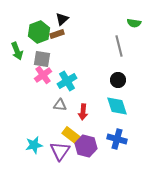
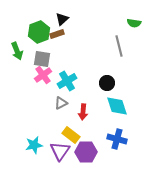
black circle: moved 11 px left, 3 px down
gray triangle: moved 1 px right, 2 px up; rotated 32 degrees counterclockwise
purple hexagon: moved 6 px down; rotated 15 degrees counterclockwise
